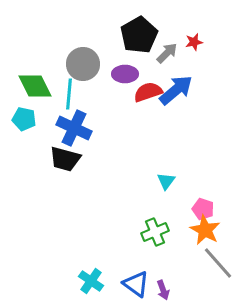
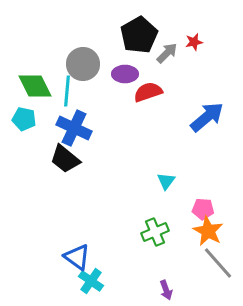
blue arrow: moved 31 px right, 27 px down
cyan line: moved 2 px left, 3 px up
black trapezoid: rotated 24 degrees clockwise
pink pentagon: rotated 15 degrees counterclockwise
orange star: moved 3 px right, 1 px down
blue triangle: moved 59 px left, 27 px up
purple arrow: moved 3 px right
